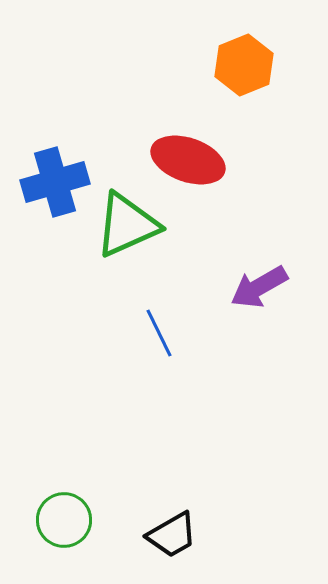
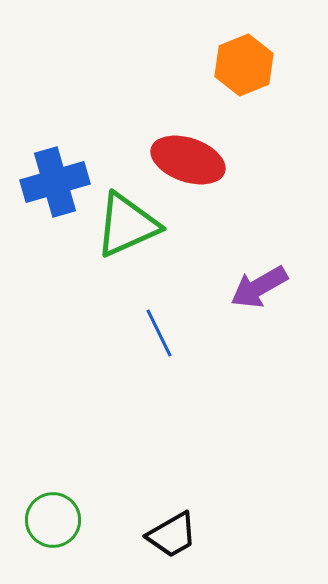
green circle: moved 11 px left
